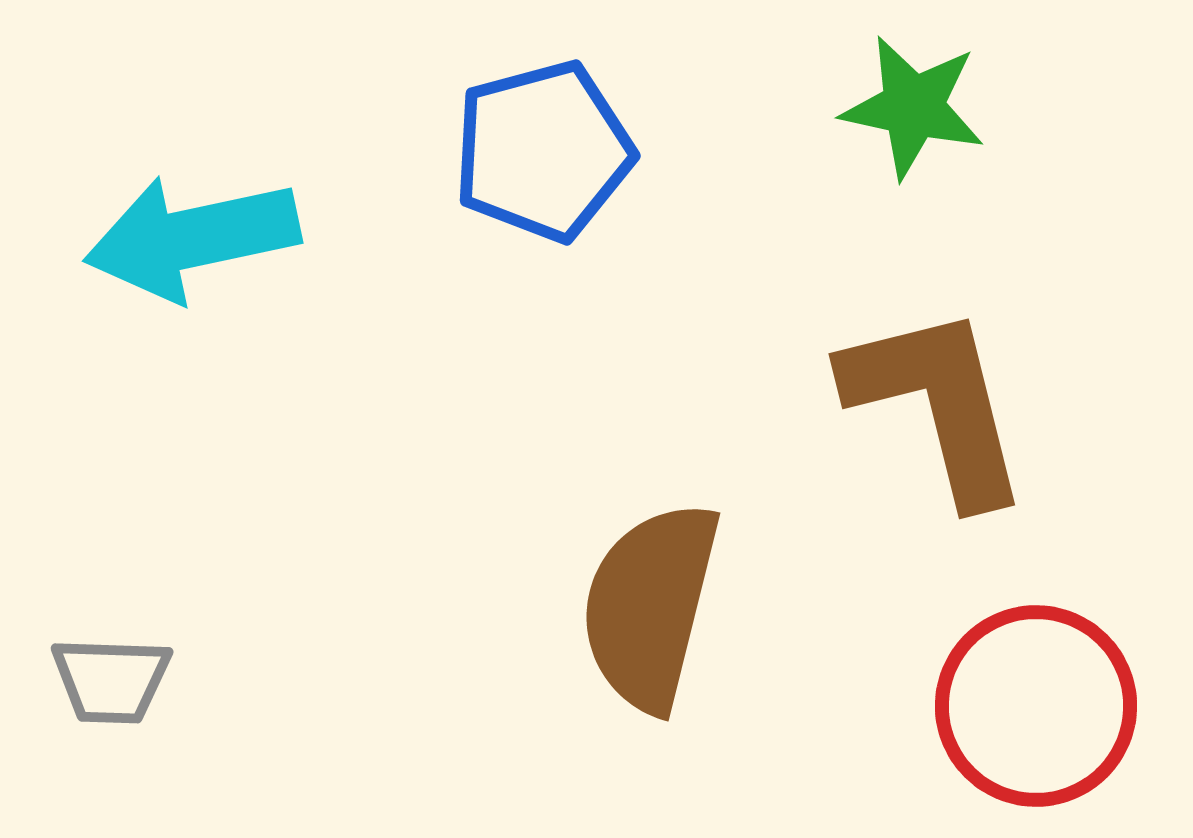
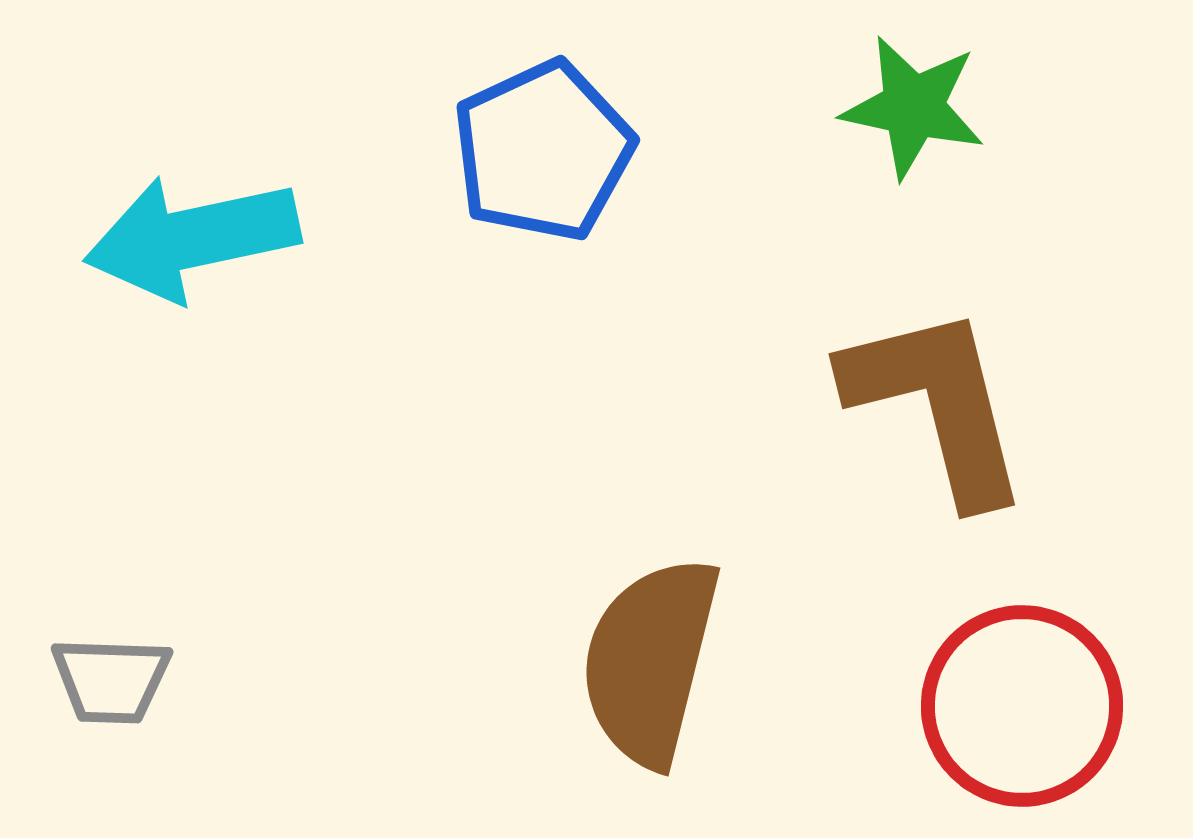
blue pentagon: rotated 10 degrees counterclockwise
brown semicircle: moved 55 px down
red circle: moved 14 px left
